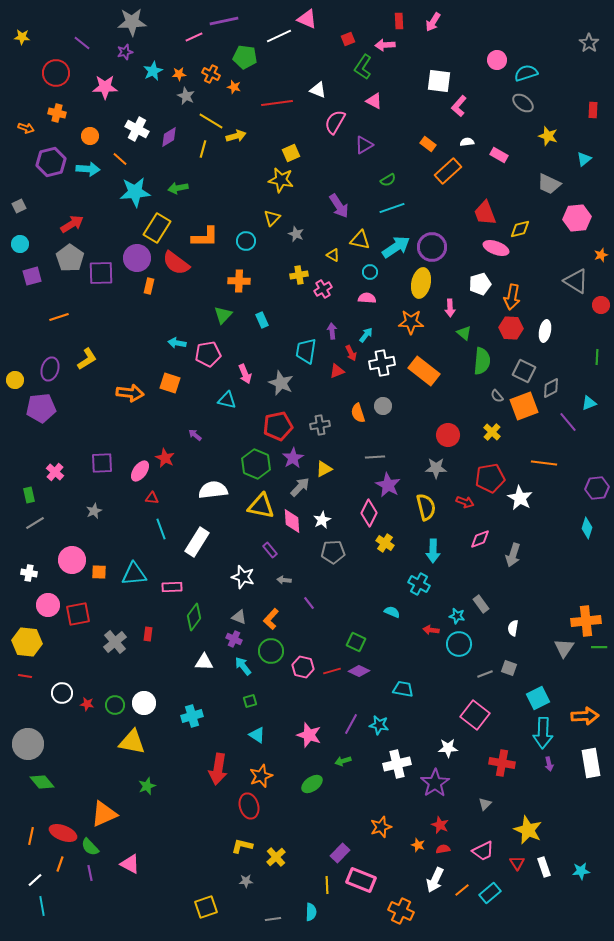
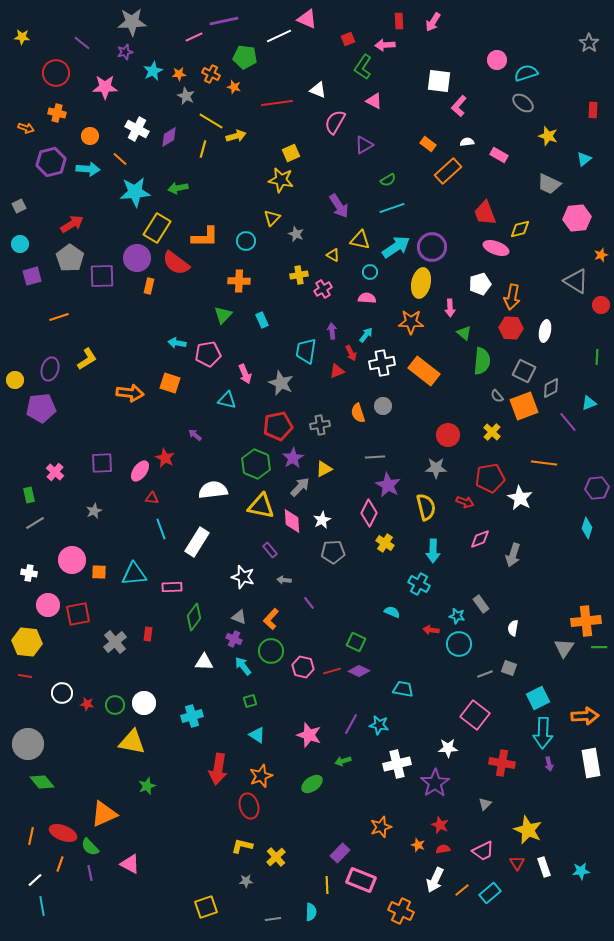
purple square at (101, 273): moved 1 px right, 3 px down
